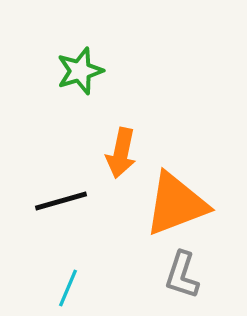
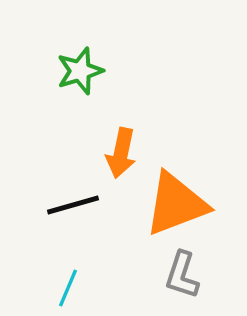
black line: moved 12 px right, 4 px down
